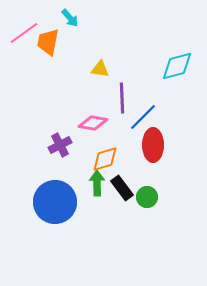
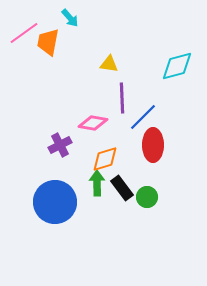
yellow triangle: moved 9 px right, 5 px up
